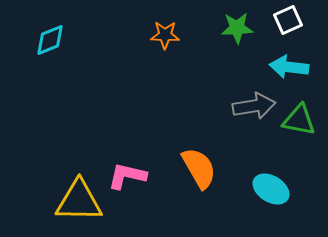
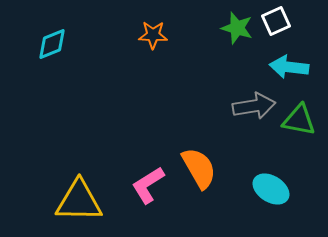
white square: moved 12 px left, 1 px down
green star: rotated 20 degrees clockwise
orange star: moved 12 px left
cyan diamond: moved 2 px right, 4 px down
pink L-shape: moved 21 px right, 9 px down; rotated 45 degrees counterclockwise
